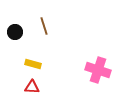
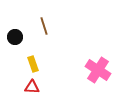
black circle: moved 5 px down
yellow rectangle: rotated 56 degrees clockwise
pink cross: rotated 15 degrees clockwise
